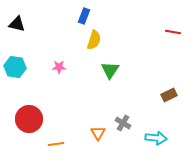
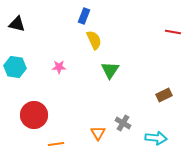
yellow semicircle: rotated 42 degrees counterclockwise
brown rectangle: moved 5 px left
red circle: moved 5 px right, 4 px up
